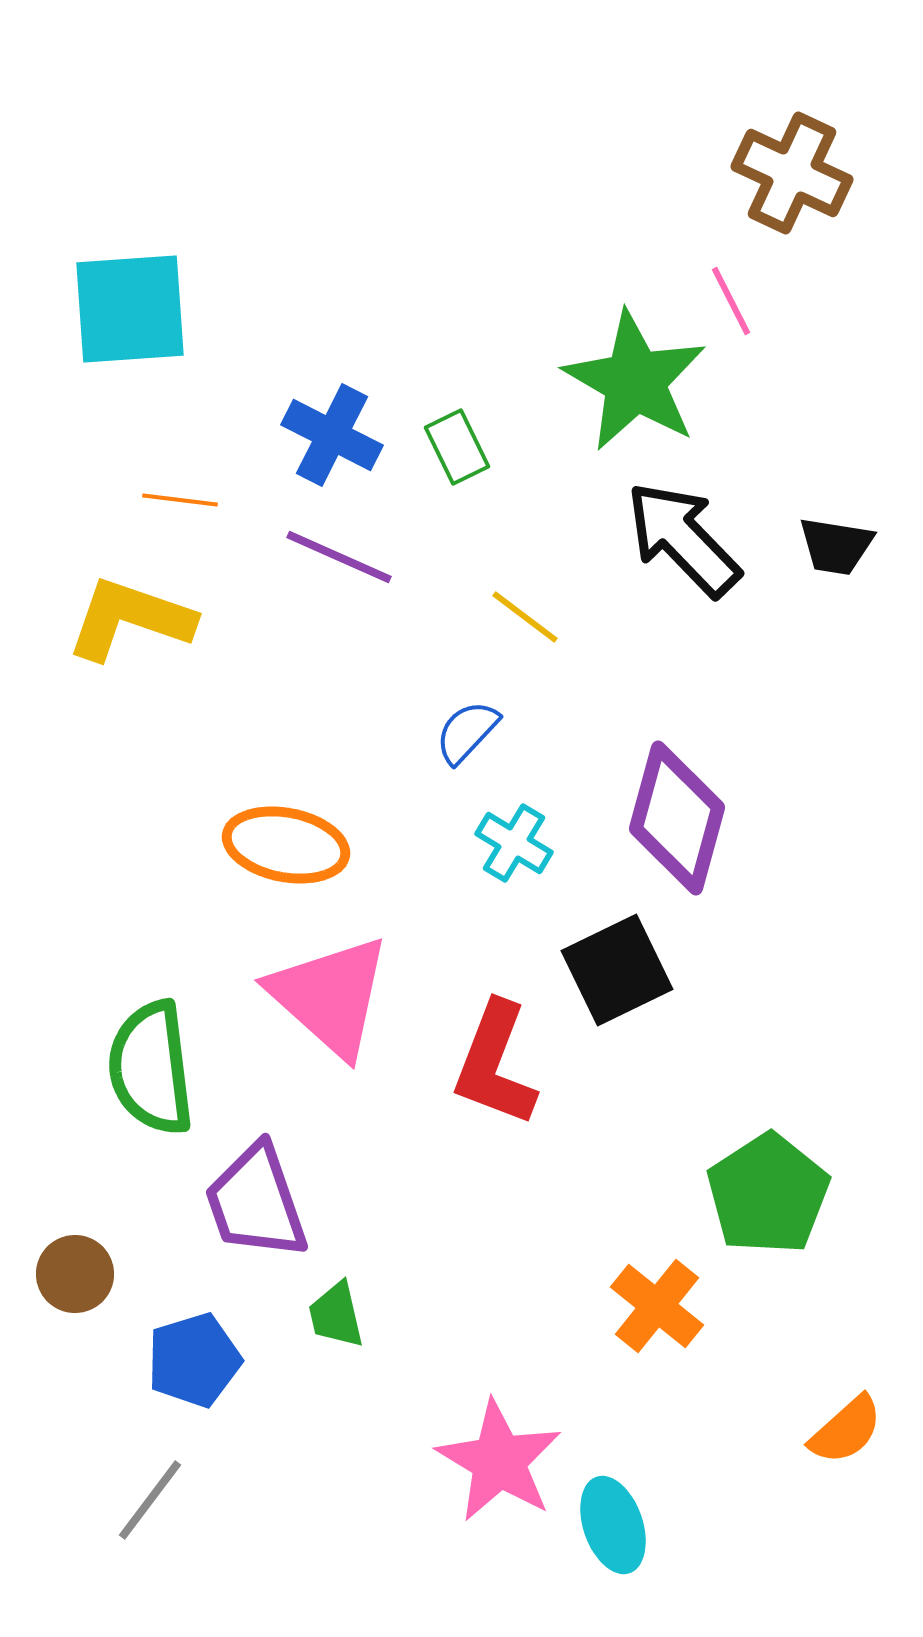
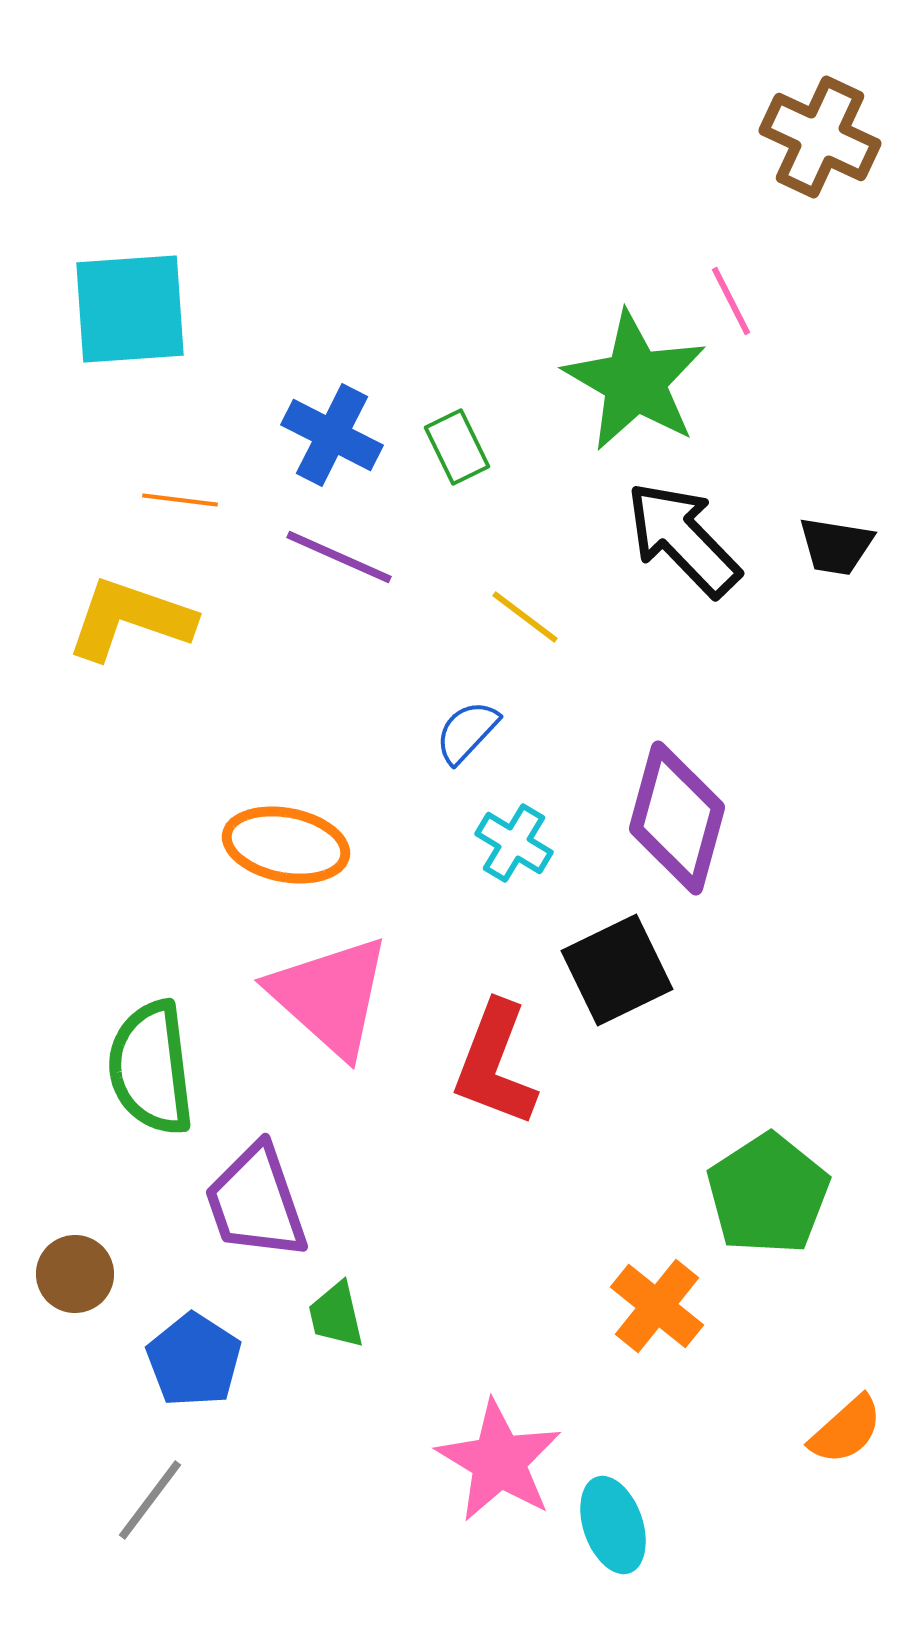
brown cross: moved 28 px right, 36 px up
blue pentagon: rotated 22 degrees counterclockwise
